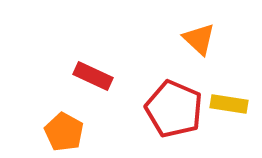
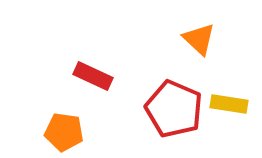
orange pentagon: rotated 21 degrees counterclockwise
